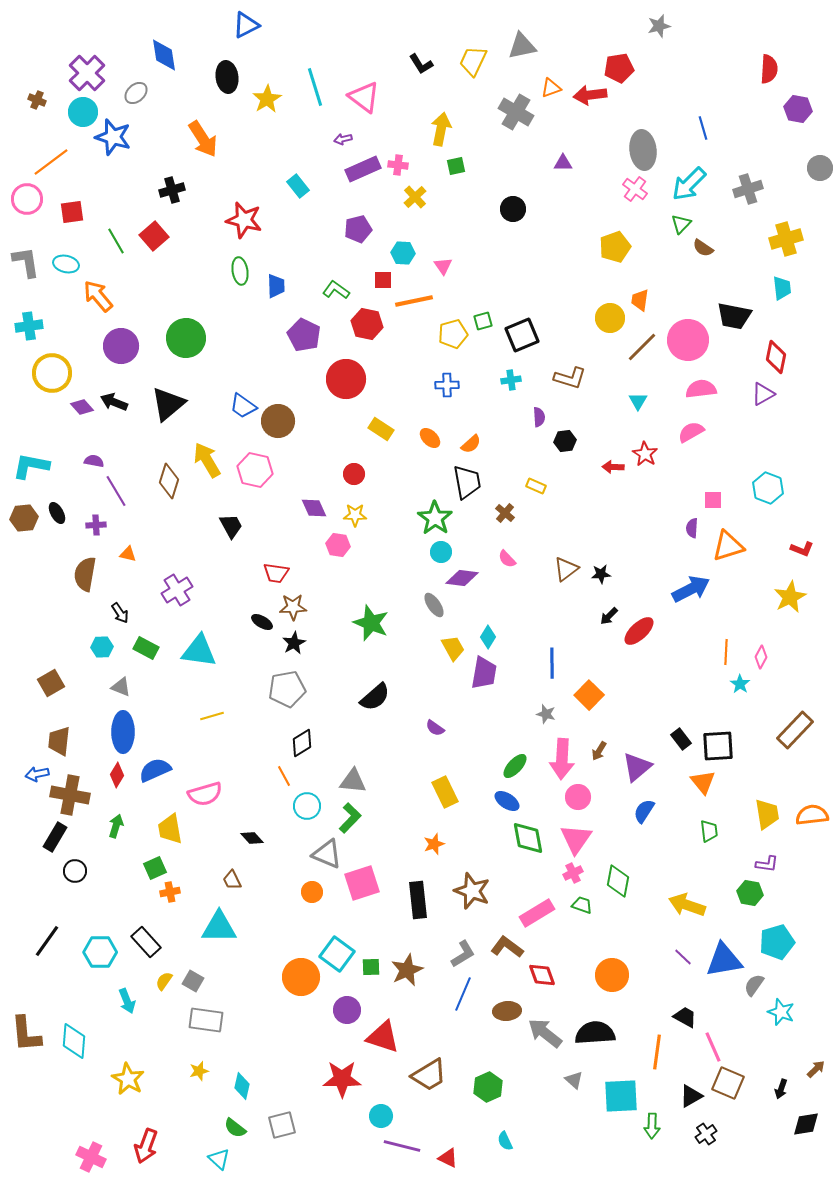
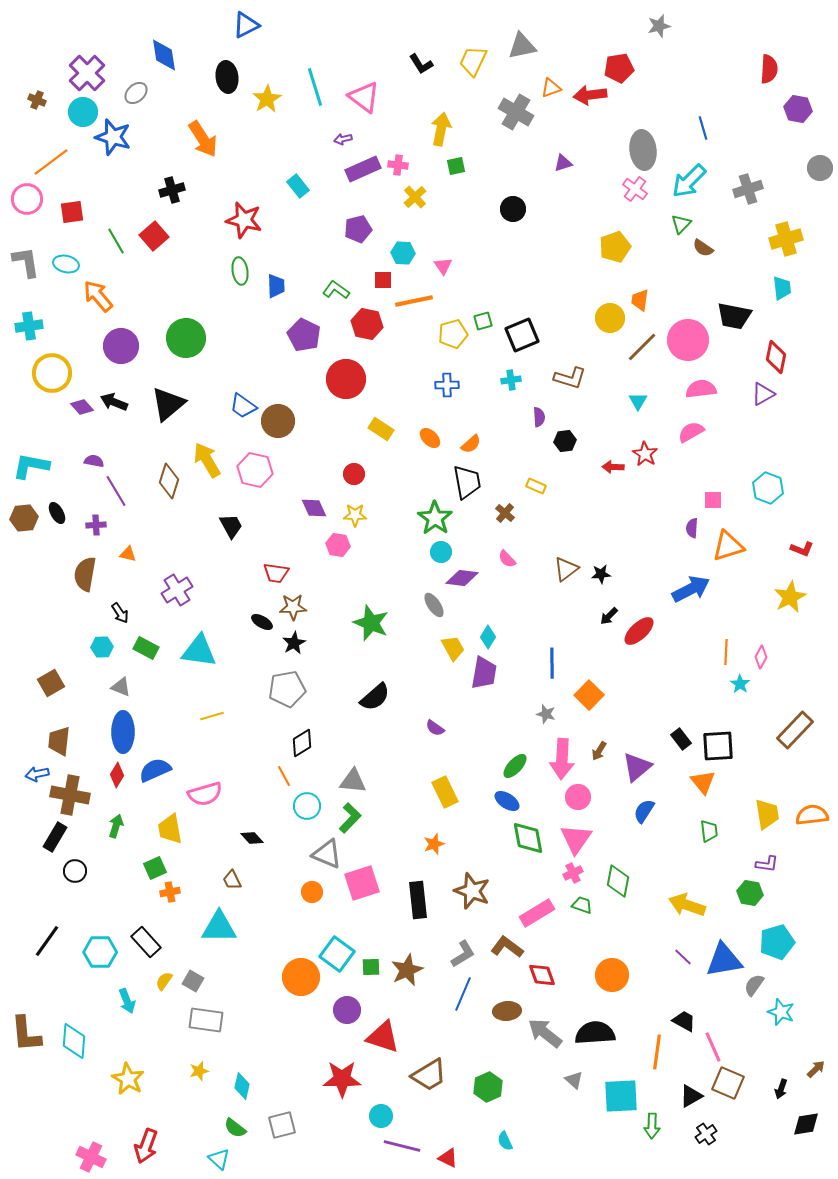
purple triangle at (563, 163): rotated 18 degrees counterclockwise
cyan arrow at (689, 184): moved 3 px up
black trapezoid at (685, 1017): moved 1 px left, 4 px down
